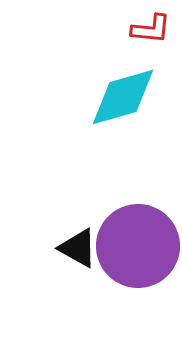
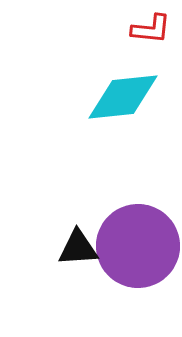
cyan diamond: rotated 10 degrees clockwise
black triangle: rotated 33 degrees counterclockwise
